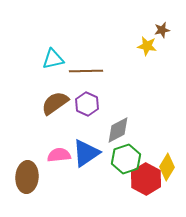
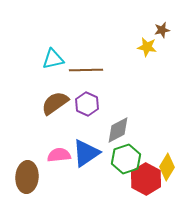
yellow star: moved 1 px down
brown line: moved 1 px up
